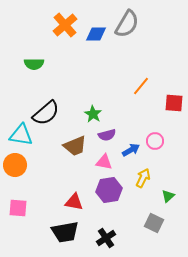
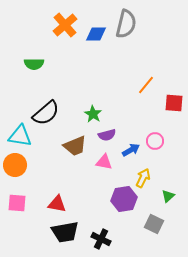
gray semicircle: moved 1 px left; rotated 16 degrees counterclockwise
orange line: moved 5 px right, 1 px up
cyan triangle: moved 1 px left, 1 px down
purple hexagon: moved 15 px right, 9 px down
red triangle: moved 17 px left, 2 px down
pink square: moved 1 px left, 5 px up
gray square: moved 1 px down
black cross: moved 5 px left, 1 px down; rotated 30 degrees counterclockwise
